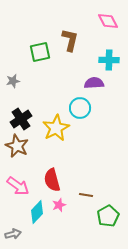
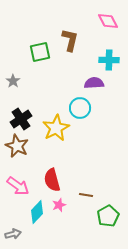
gray star: rotated 24 degrees counterclockwise
